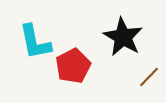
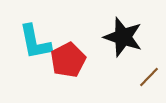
black star: rotated 12 degrees counterclockwise
red pentagon: moved 5 px left, 6 px up
